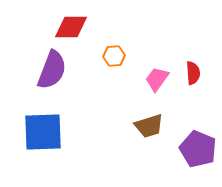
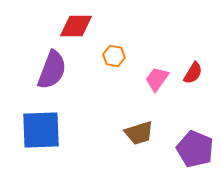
red diamond: moved 5 px right, 1 px up
orange hexagon: rotated 15 degrees clockwise
red semicircle: rotated 35 degrees clockwise
brown trapezoid: moved 10 px left, 7 px down
blue square: moved 2 px left, 2 px up
purple pentagon: moved 3 px left
